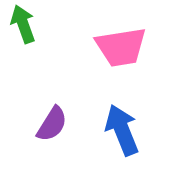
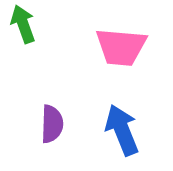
pink trapezoid: rotated 14 degrees clockwise
purple semicircle: rotated 30 degrees counterclockwise
